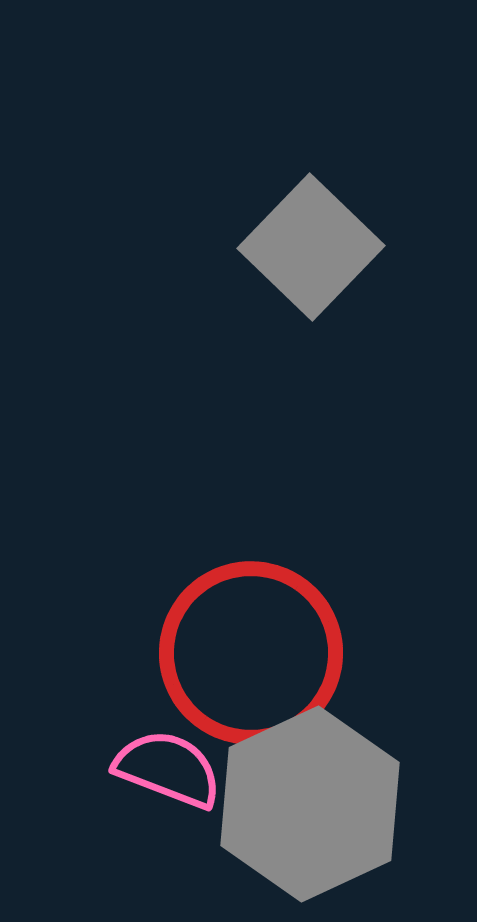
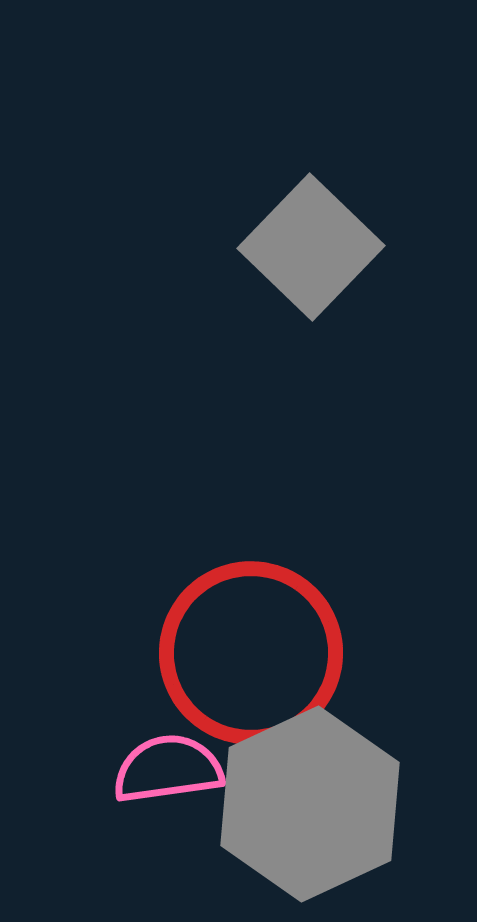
pink semicircle: rotated 29 degrees counterclockwise
